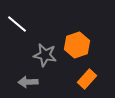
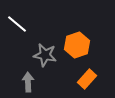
gray arrow: rotated 90 degrees clockwise
